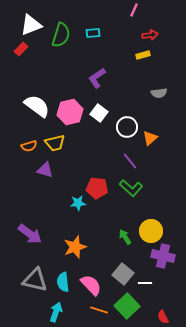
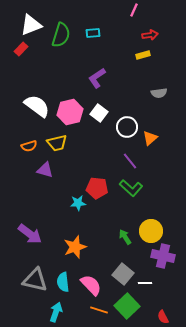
yellow trapezoid: moved 2 px right
